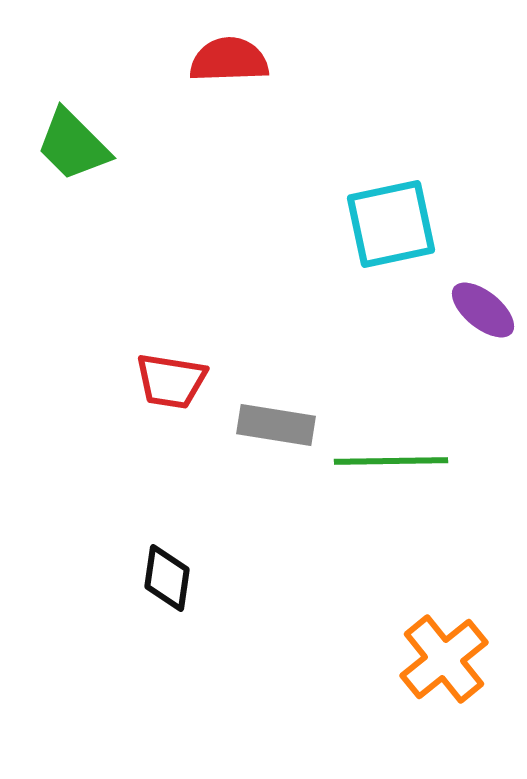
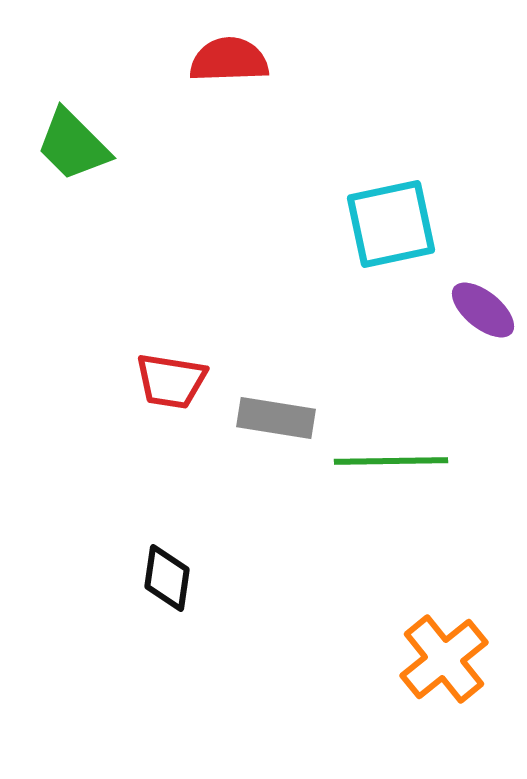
gray rectangle: moved 7 px up
